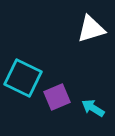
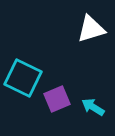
purple square: moved 2 px down
cyan arrow: moved 1 px up
